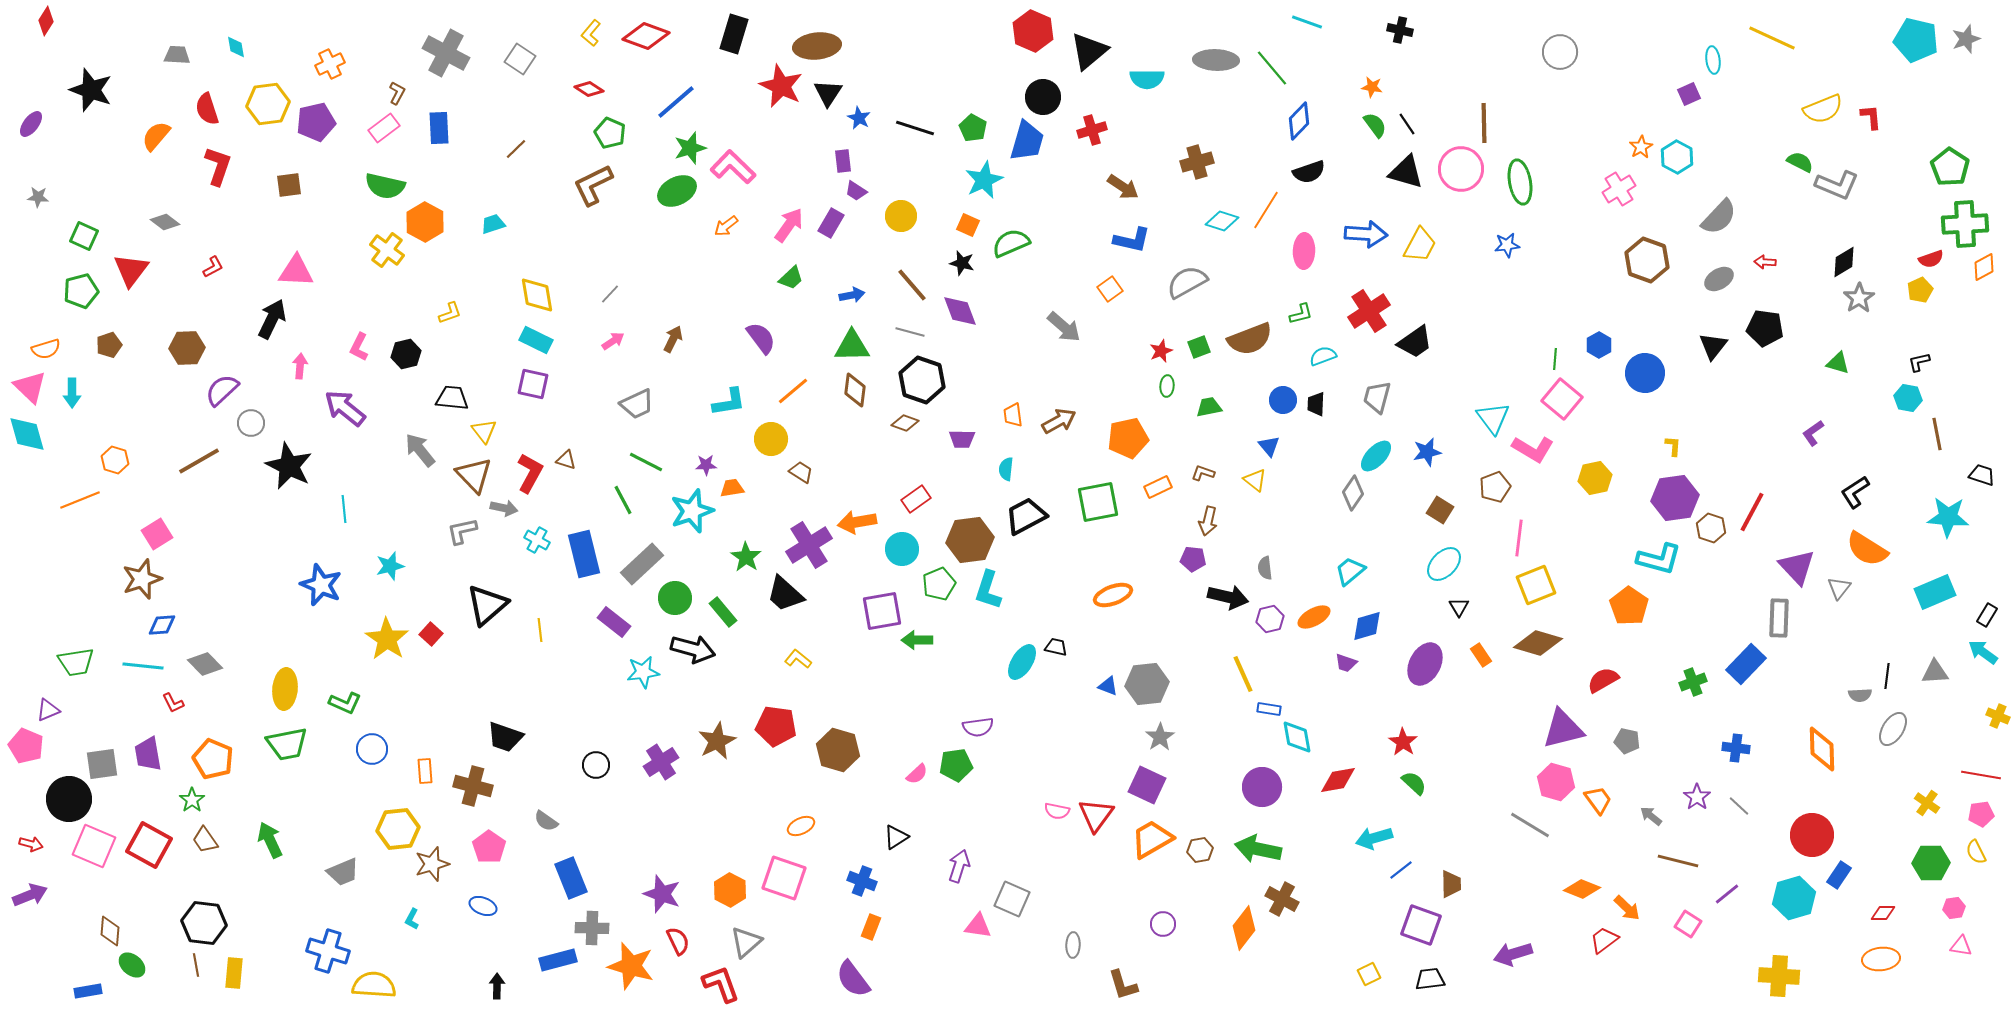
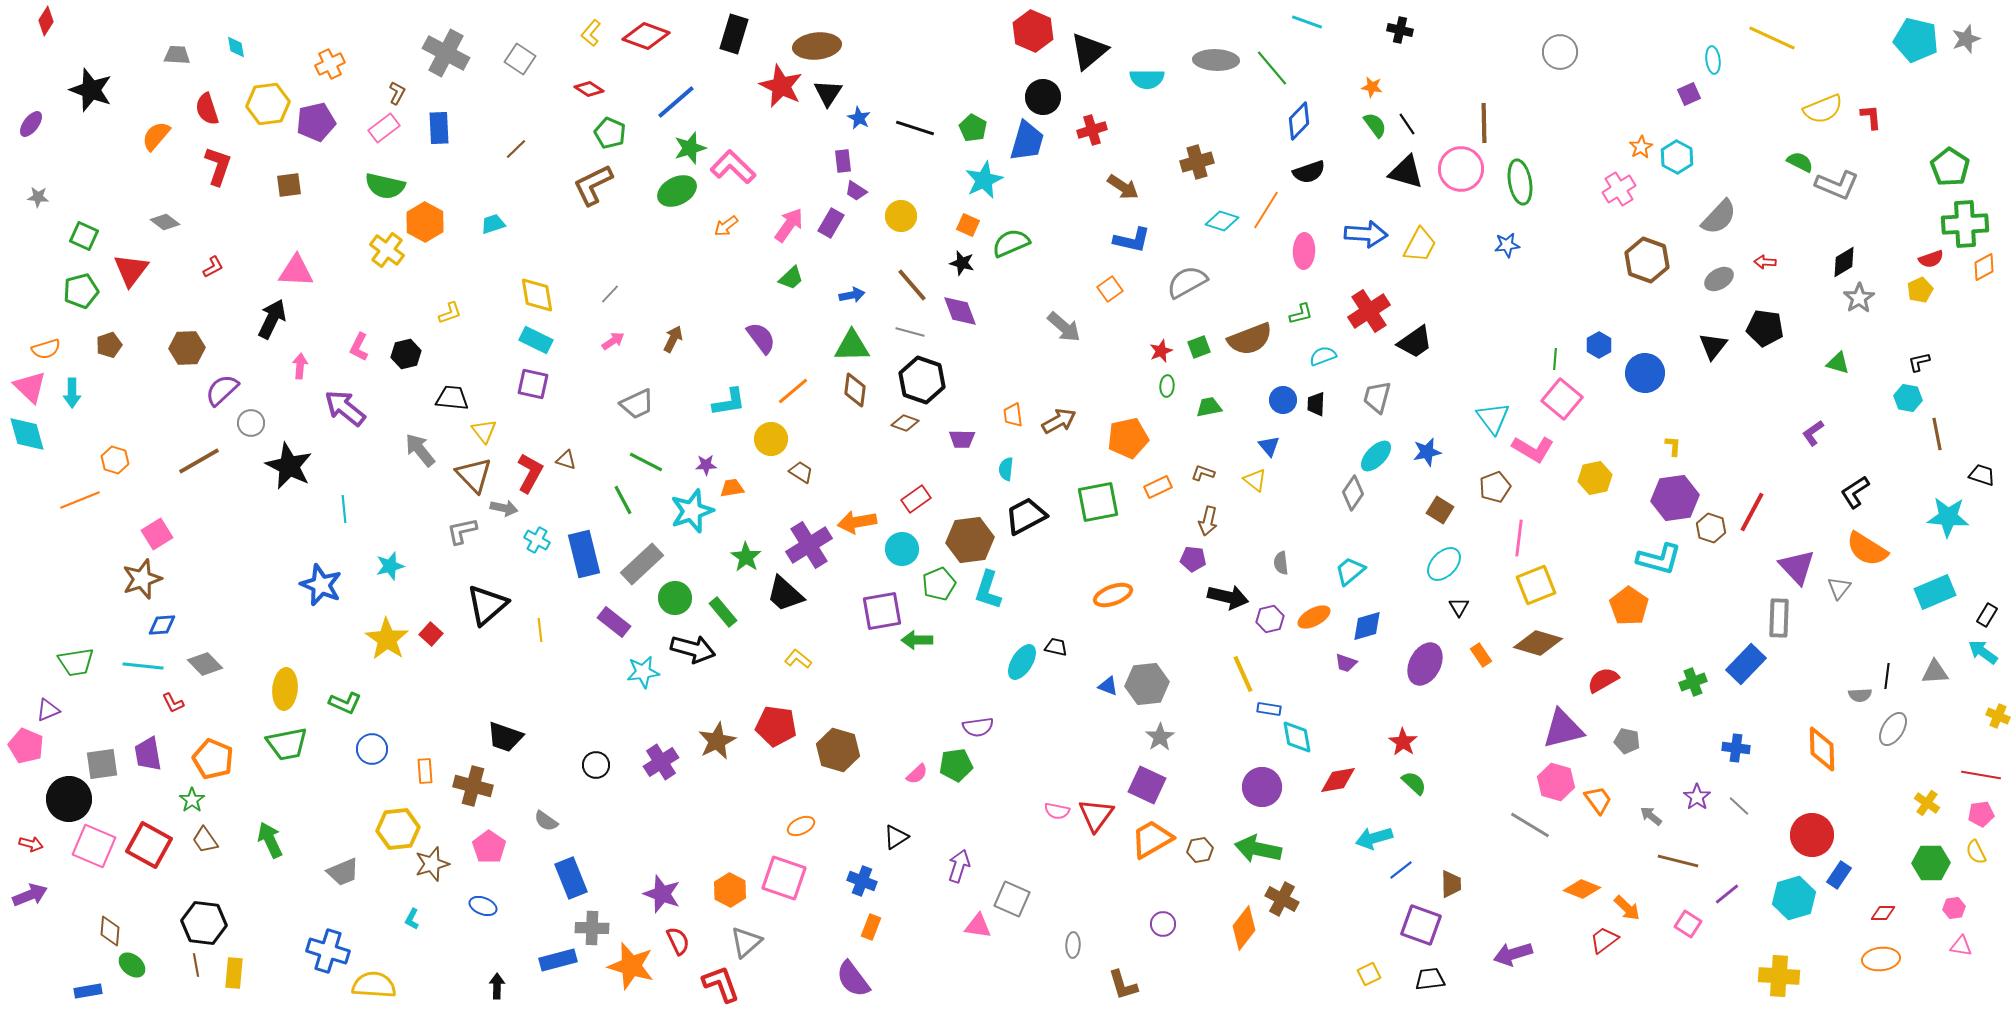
gray semicircle at (1265, 568): moved 16 px right, 5 px up
